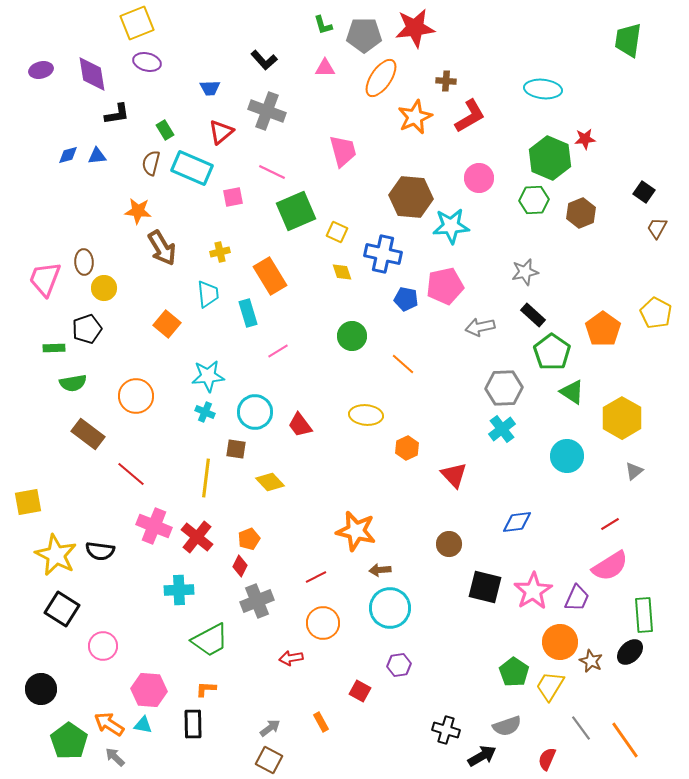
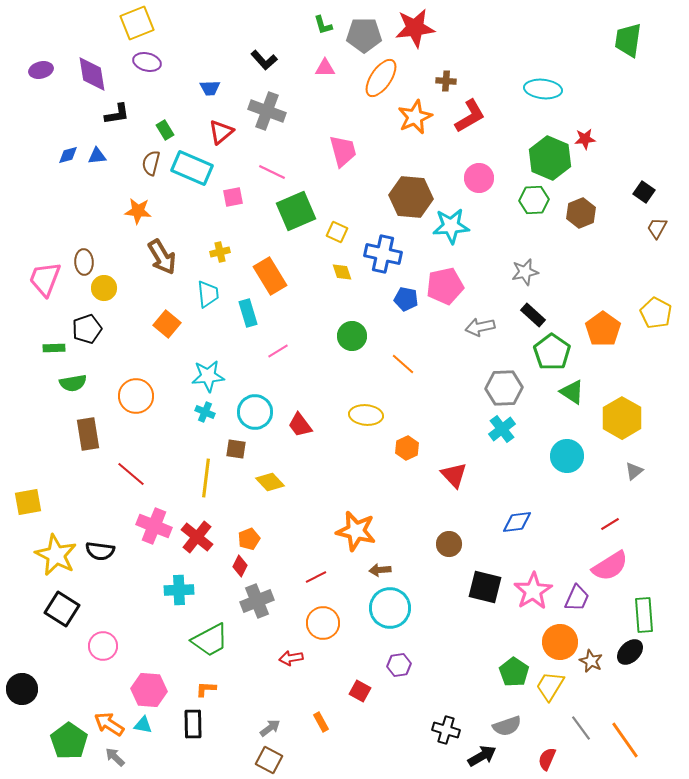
brown arrow at (162, 248): moved 9 px down
brown rectangle at (88, 434): rotated 44 degrees clockwise
black circle at (41, 689): moved 19 px left
